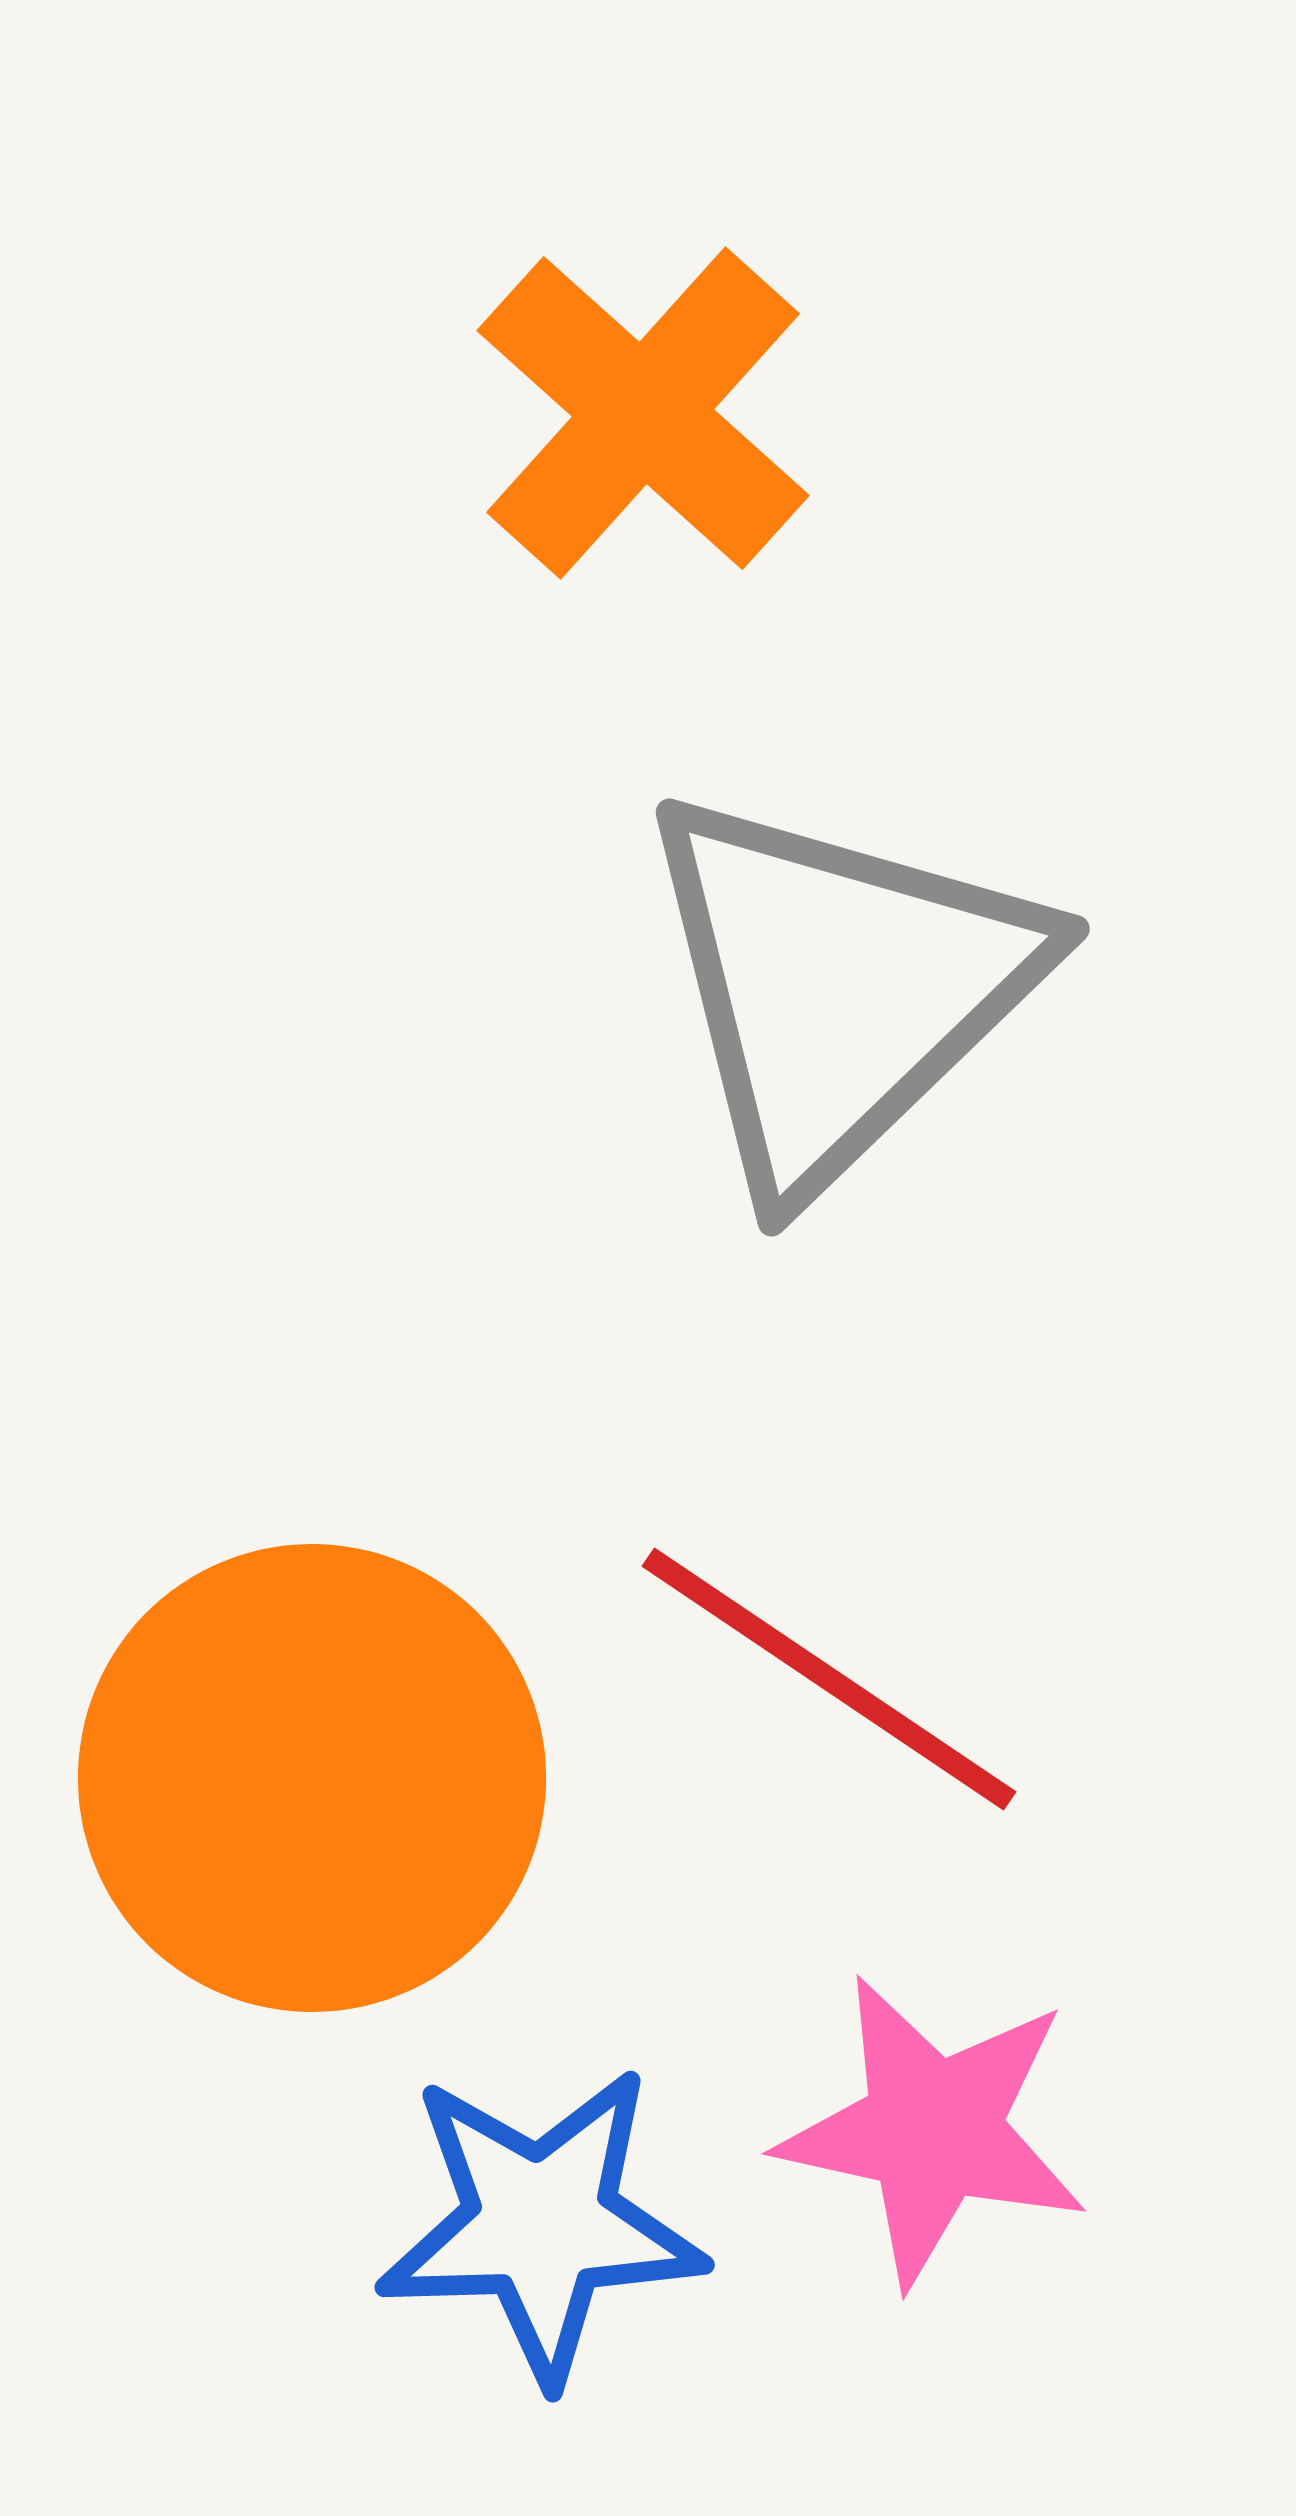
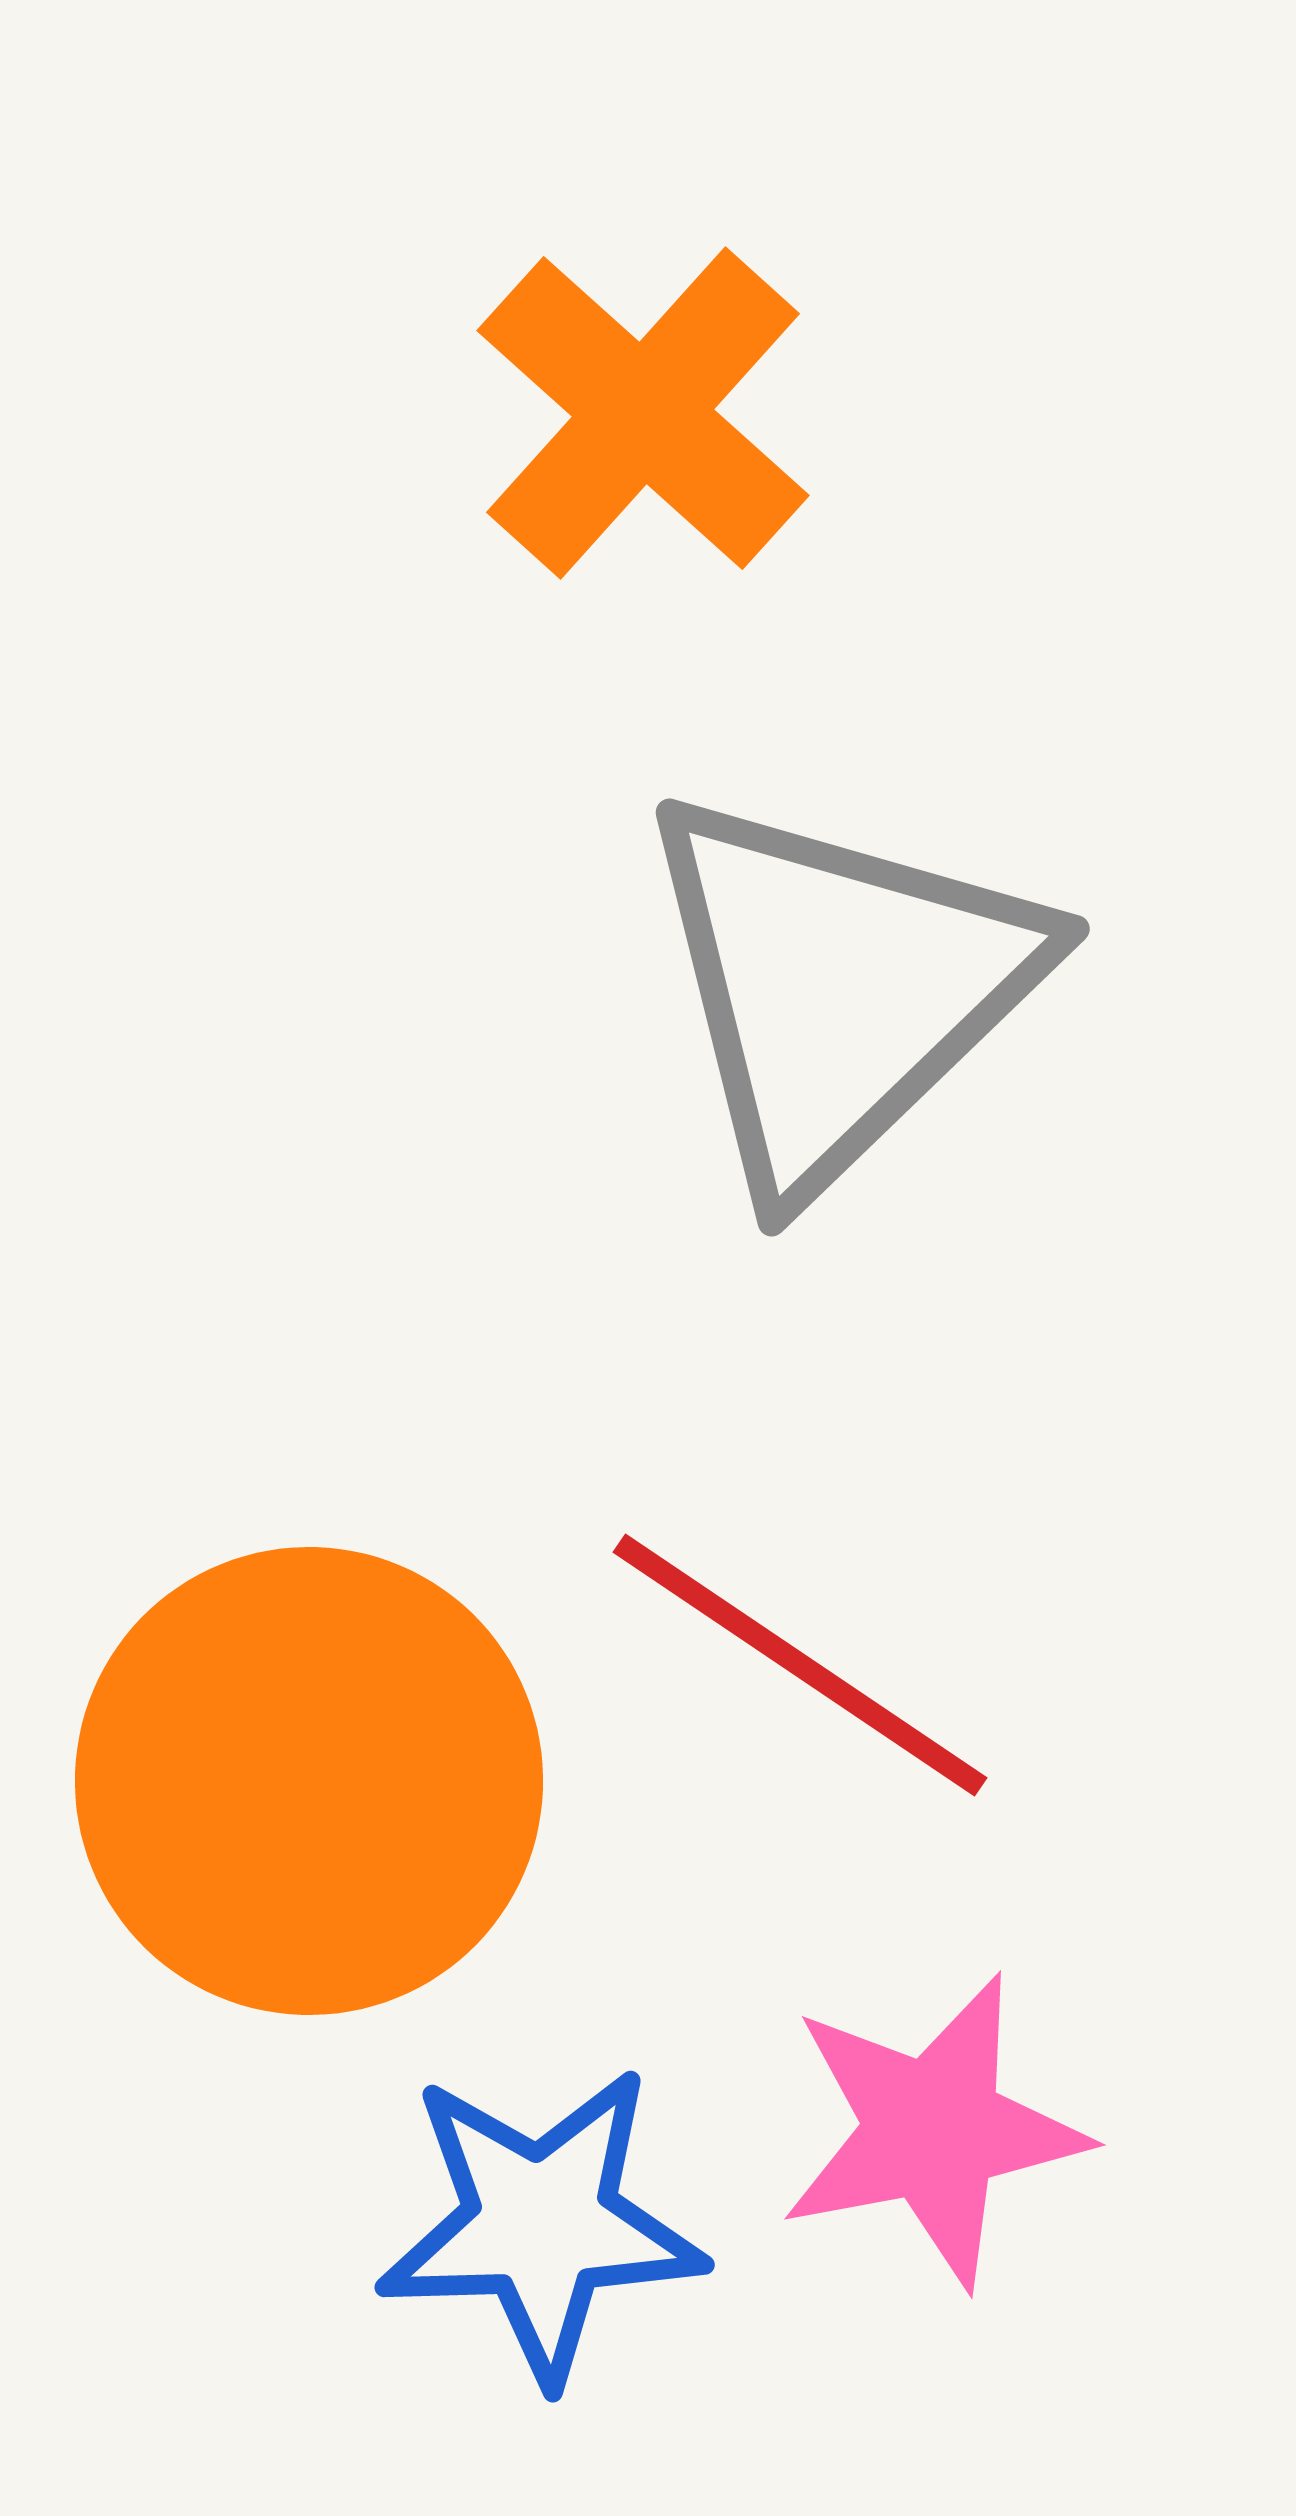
red line: moved 29 px left, 14 px up
orange circle: moved 3 px left, 3 px down
pink star: rotated 23 degrees counterclockwise
